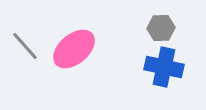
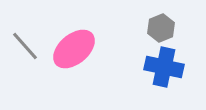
gray hexagon: rotated 20 degrees counterclockwise
